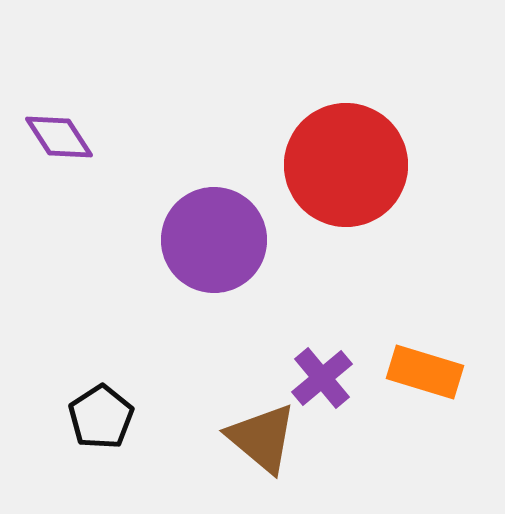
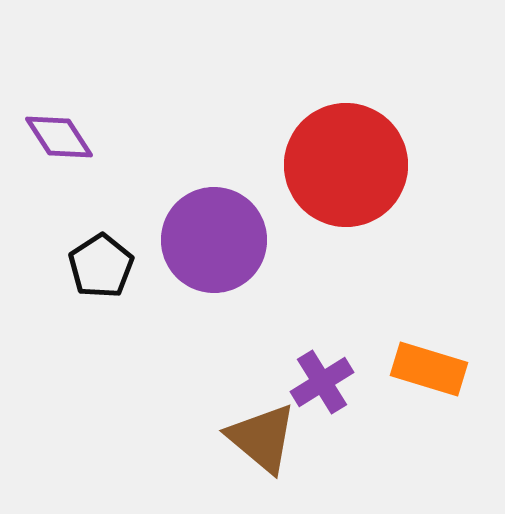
orange rectangle: moved 4 px right, 3 px up
purple cross: moved 4 px down; rotated 8 degrees clockwise
black pentagon: moved 151 px up
